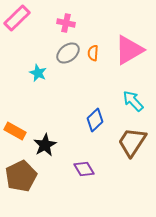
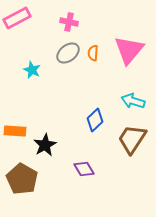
pink rectangle: rotated 16 degrees clockwise
pink cross: moved 3 px right, 1 px up
pink triangle: rotated 20 degrees counterclockwise
cyan star: moved 6 px left, 3 px up
cyan arrow: rotated 30 degrees counterclockwise
orange rectangle: rotated 25 degrees counterclockwise
brown trapezoid: moved 3 px up
brown pentagon: moved 1 px right, 3 px down; rotated 16 degrees counterclockwise
